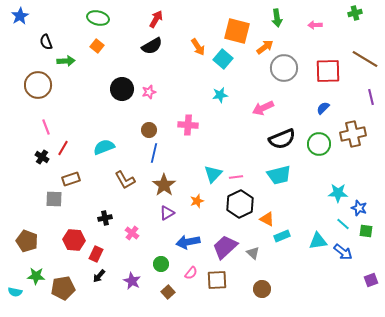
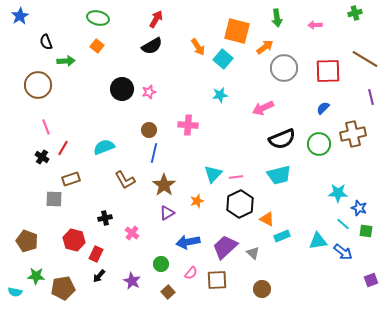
red hexagon at (74, 240): rotated 10 degrees clockwise
